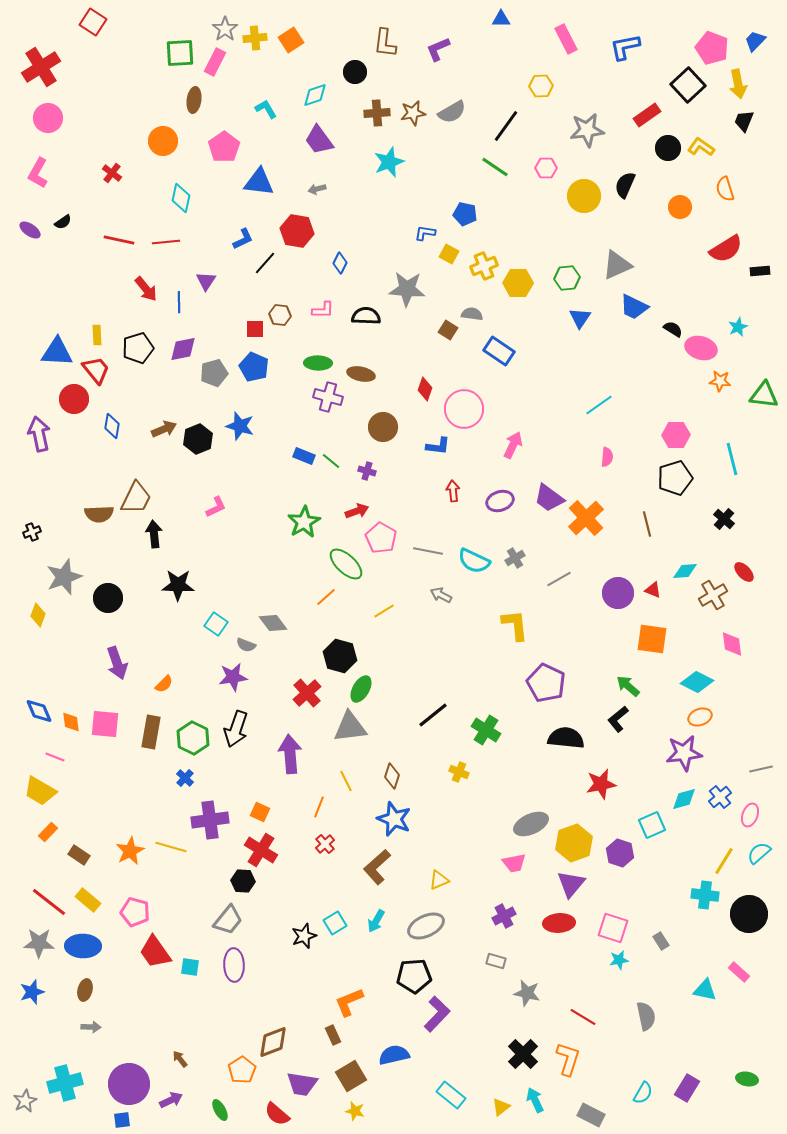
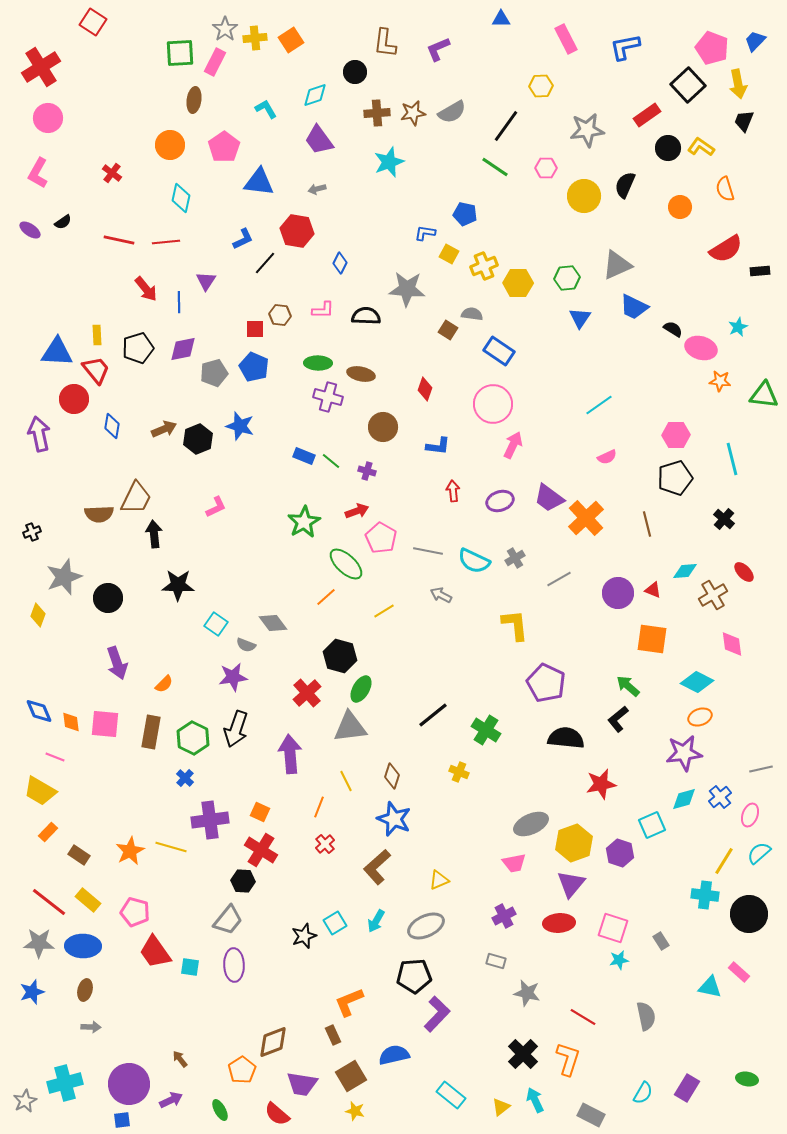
orange circle at (163, 141): moved 7 px right, 4 px down
pink circle at (464, 409): moved 29 px right, 5 px up
pink semicircle at (607, 457): rotated 60 degrees clockwise
cyan triangle at (705, 990): moved 5 px right, 3 px up
